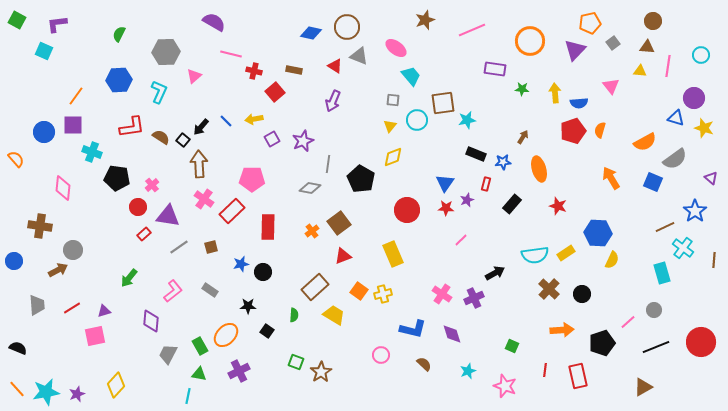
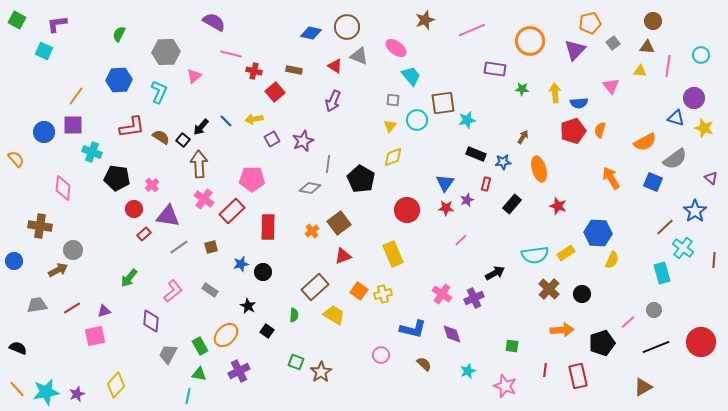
red circle at (138, 207): moved 4 px left, 2 px down
brown line at (665, 227): rotated 18 degrees counterclockwise
gray trapezoid at (37, 305): rotated 95 degrees counterclockwise
black star at (248, 306): rotated 28 degrees clockwise
green square at (512, 346): rotated 16 degrees counterclockwise
